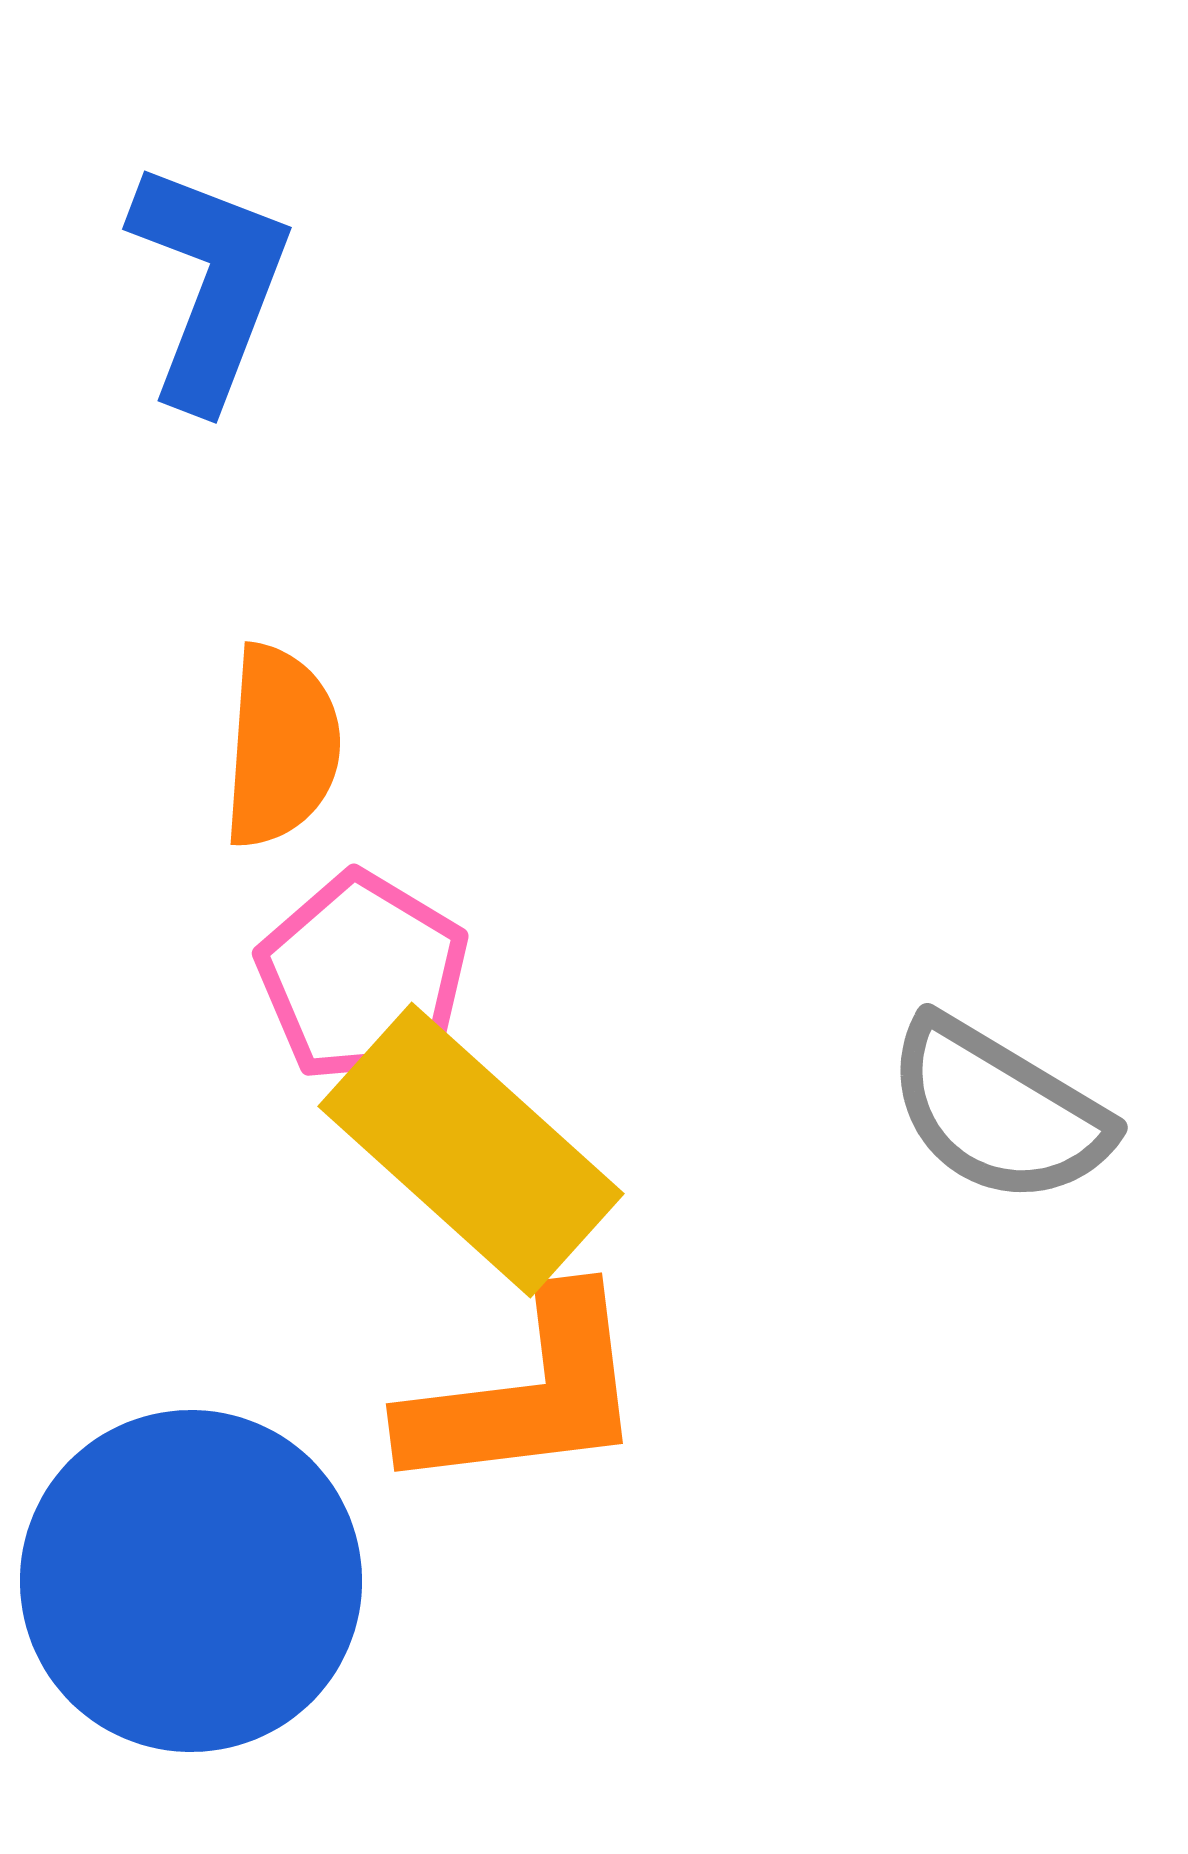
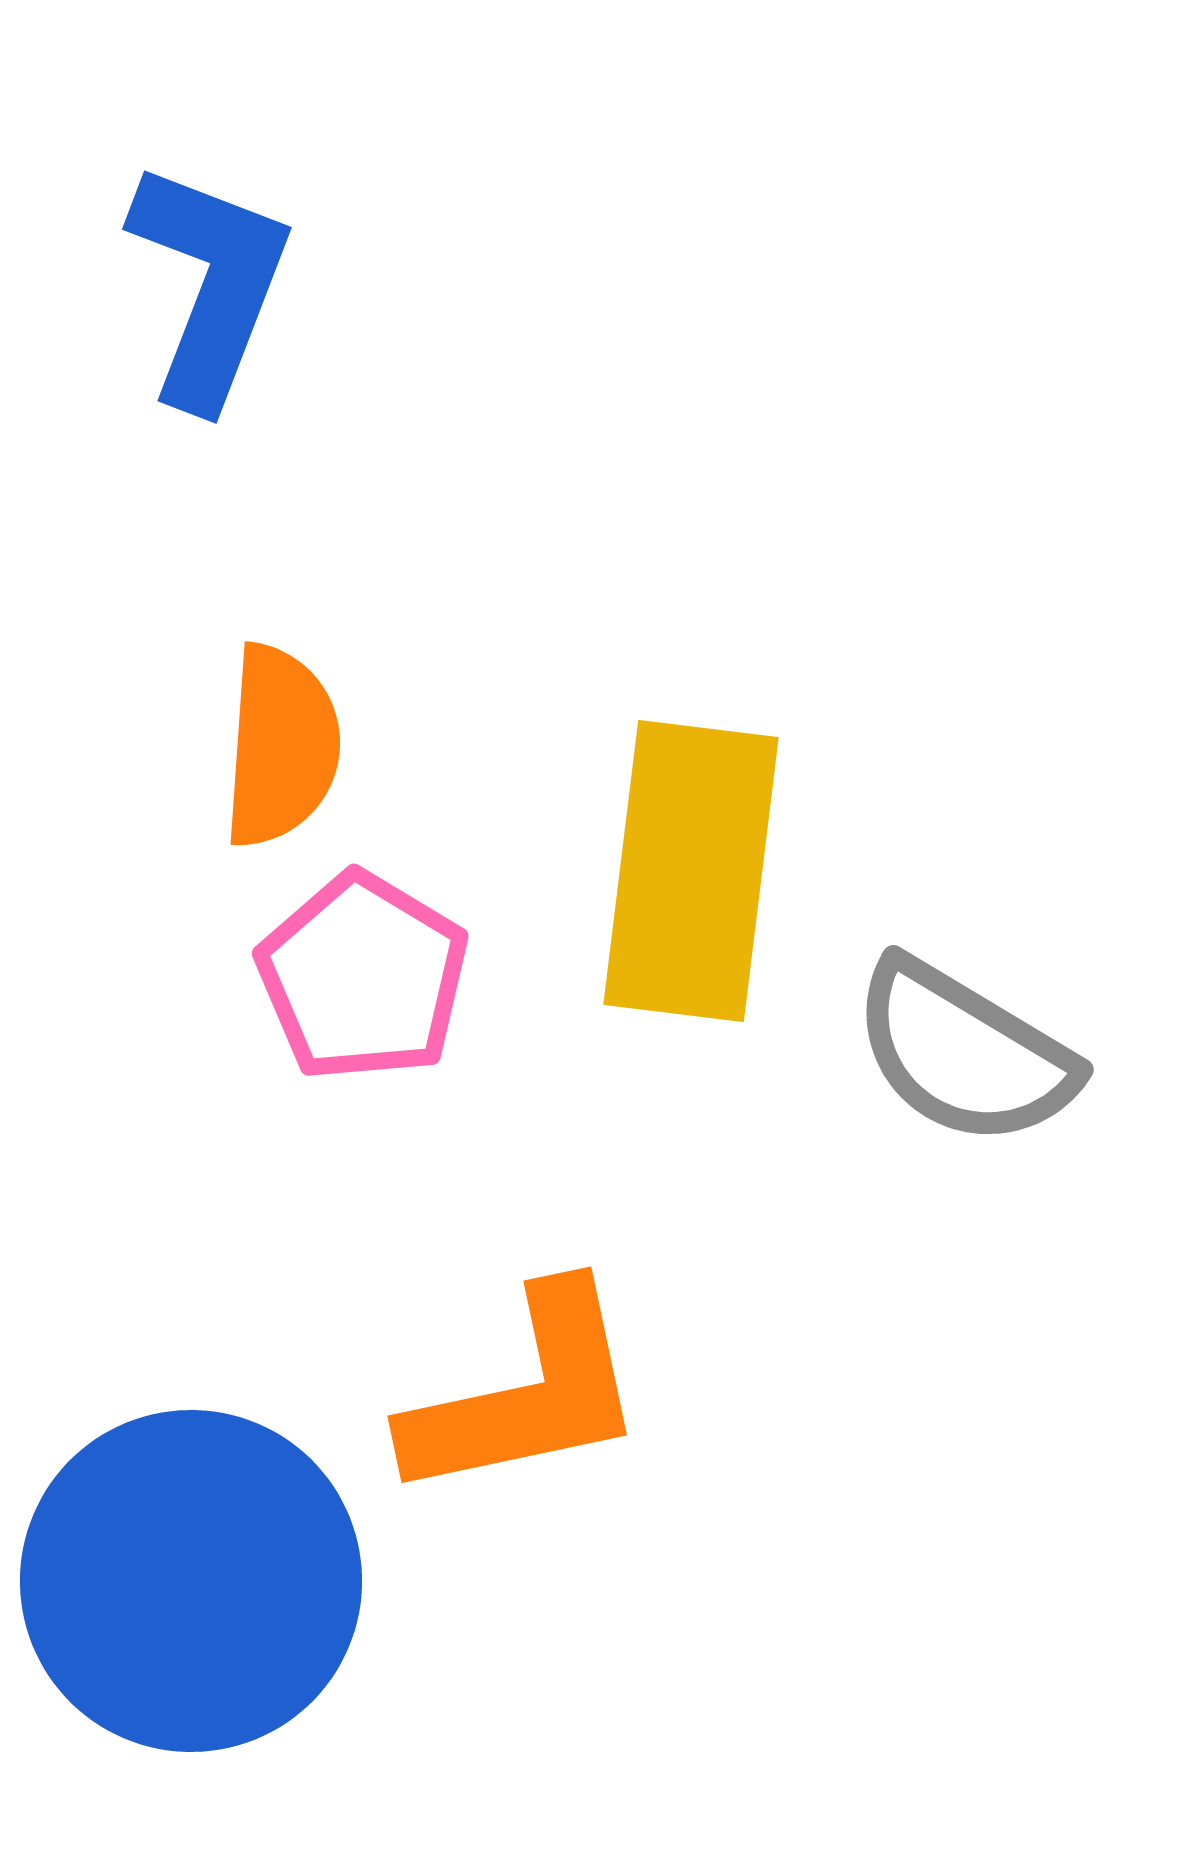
gray semicircle: moved 34 px left, 58 px up
yellow rectangle: moved 220 px right, 279 px up; rotated 55 degrees clockwise
orange L-shape: rotated 5 degrees counterclockwise
